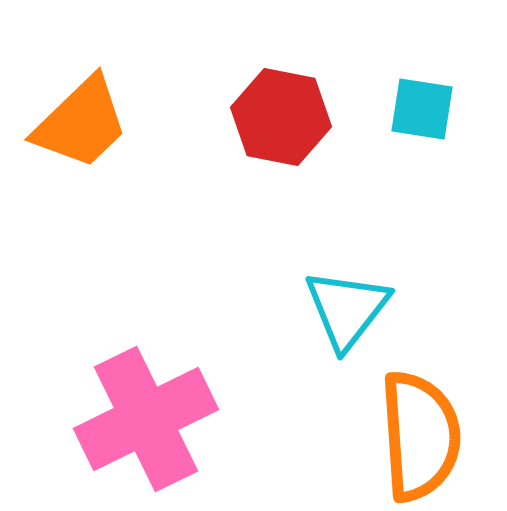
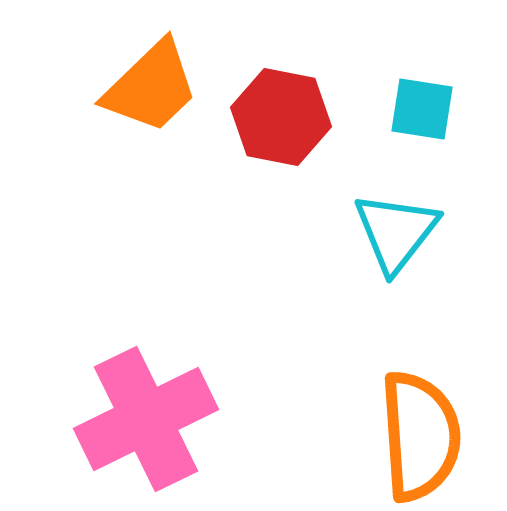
orange trapezoid: moved 70 px right, 36 px up
cyan triangle: moved 49 px right, 77 px up
